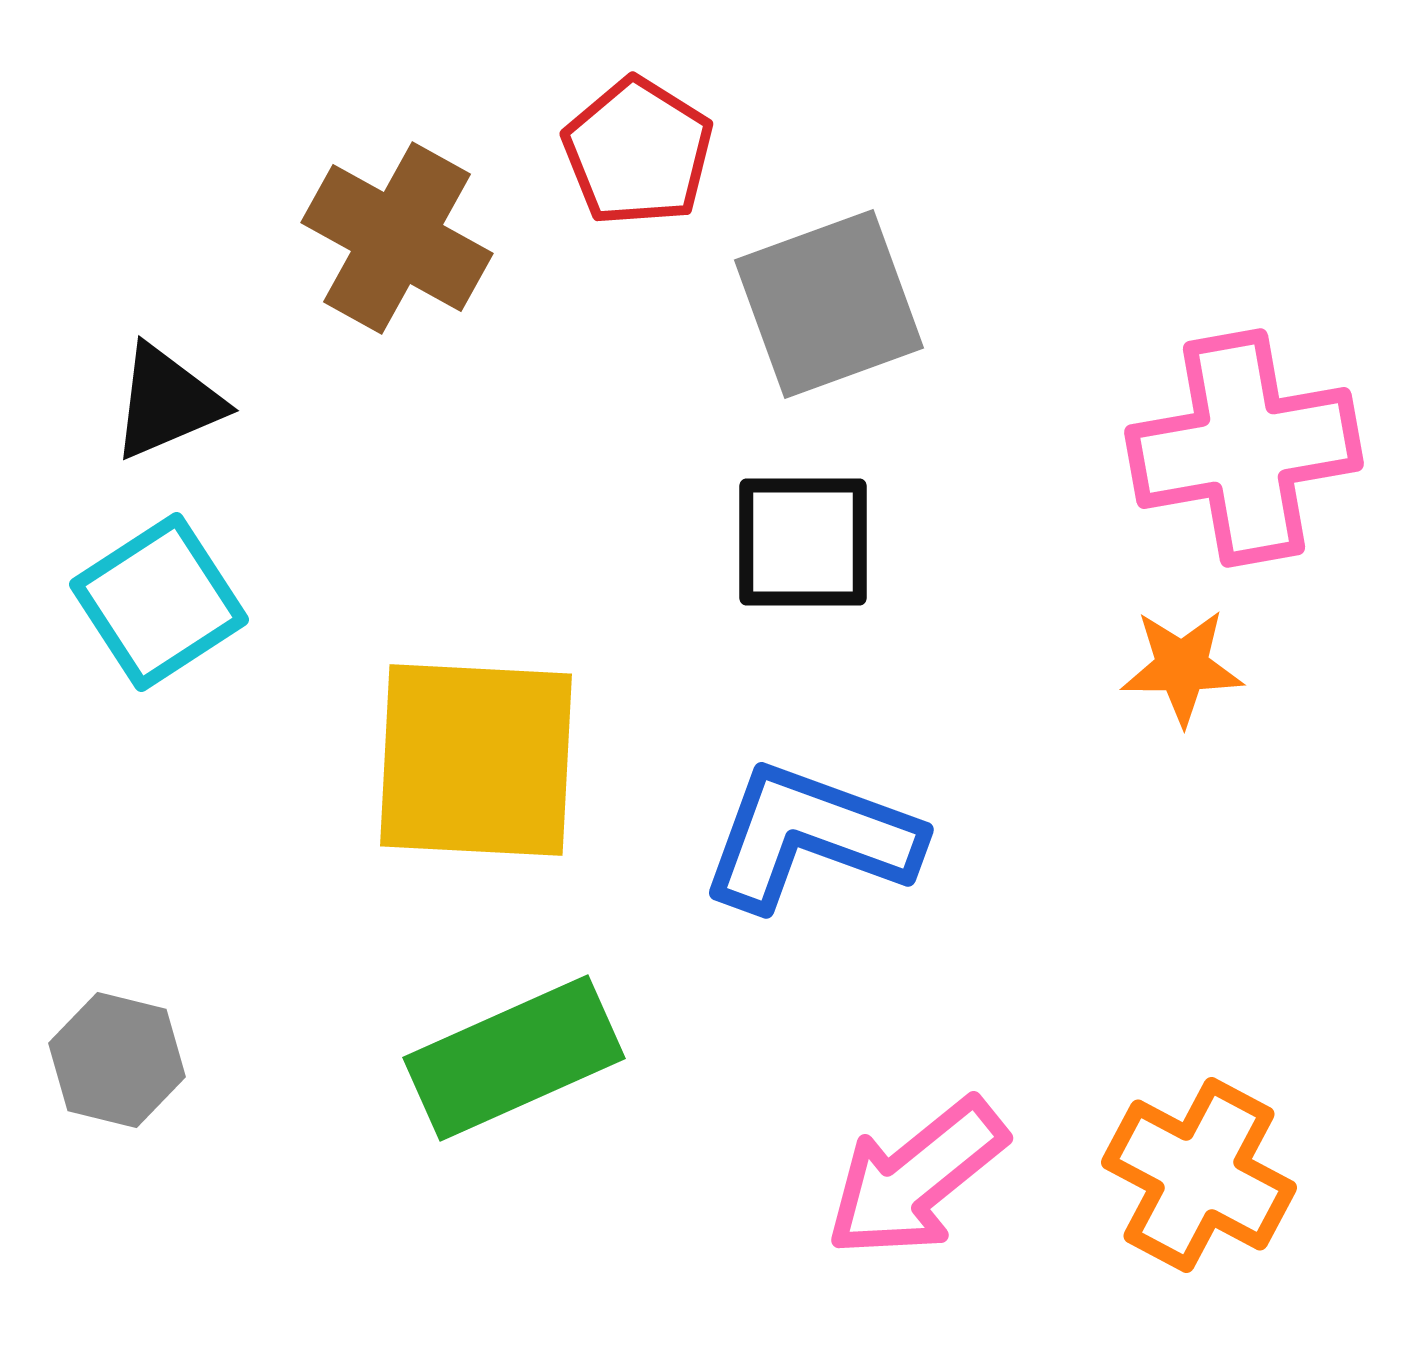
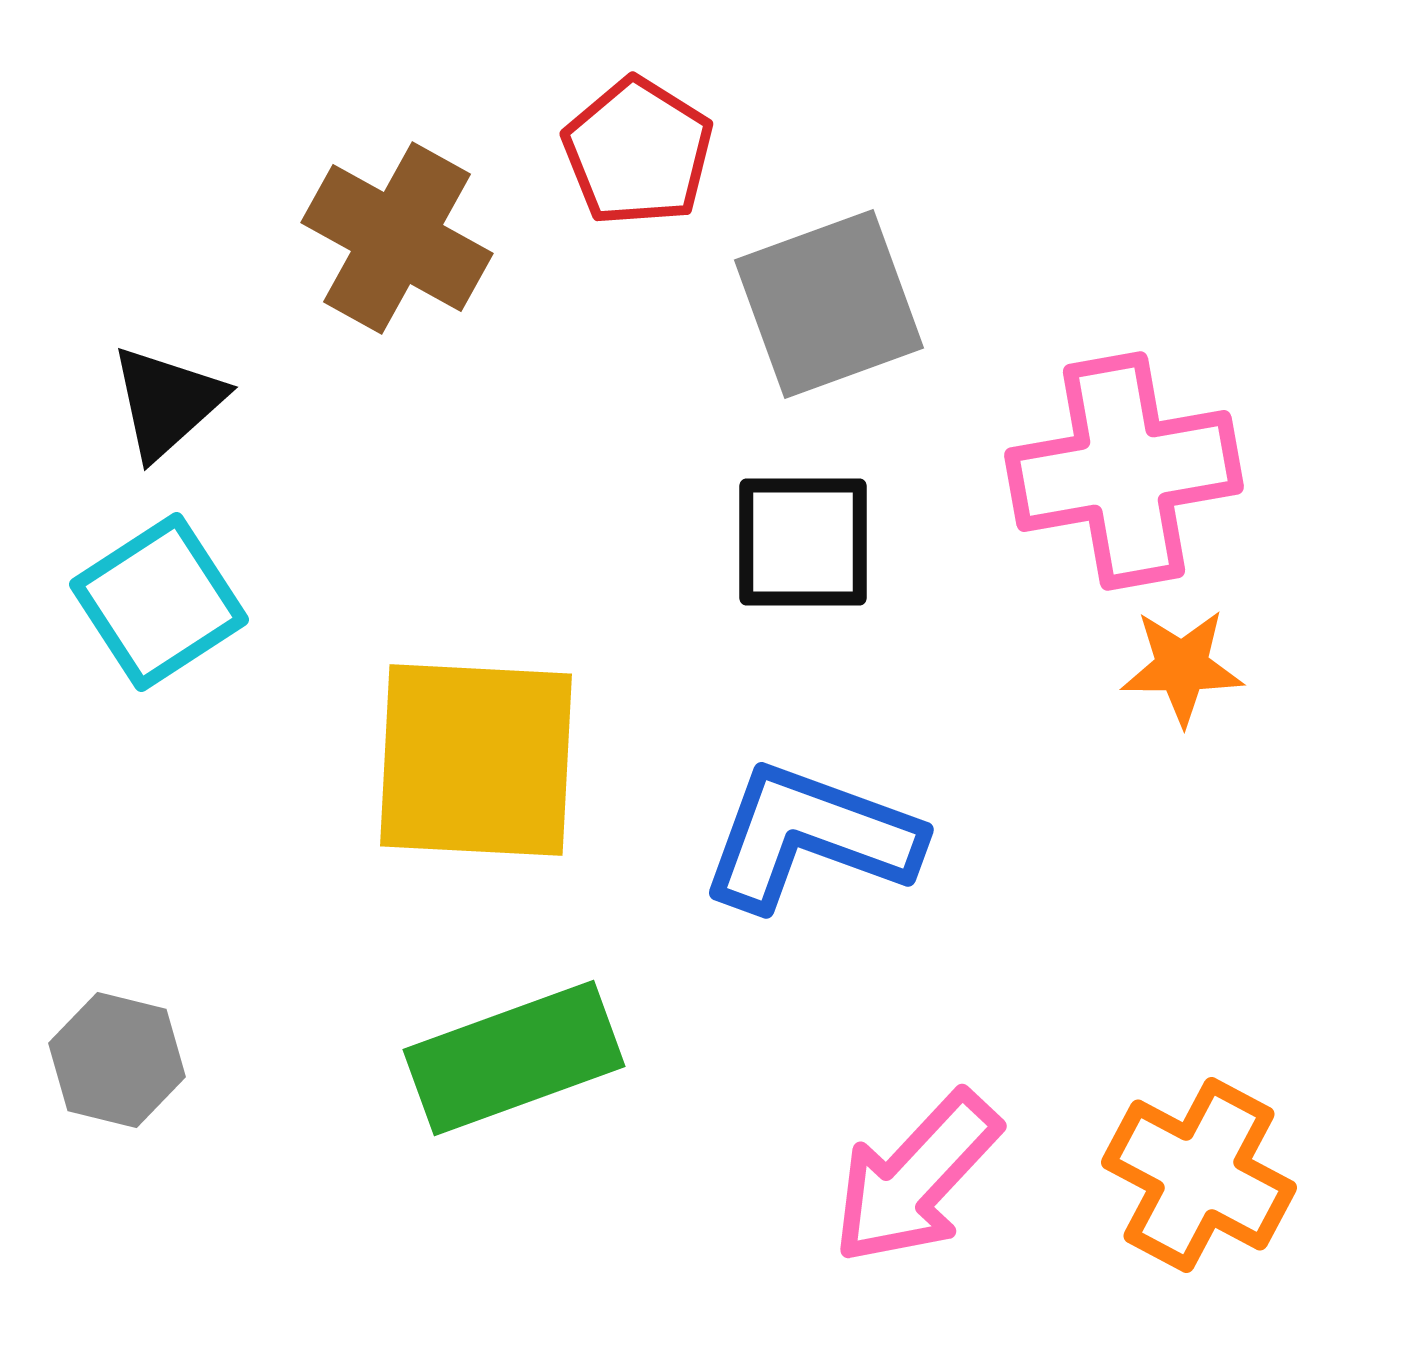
black triangle: rotated 19 degrees counterclockwise
pink cross: moved 120 px left, 23 px down
green rectangle: rotated 4 degrees clockwise
pink arrow: rotated 8 degrees counterclockwise
